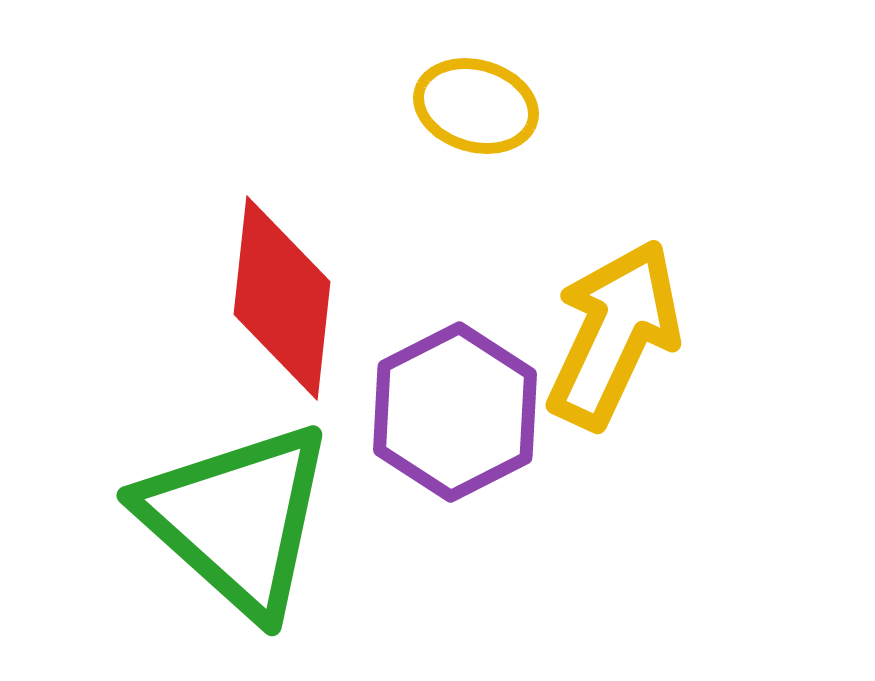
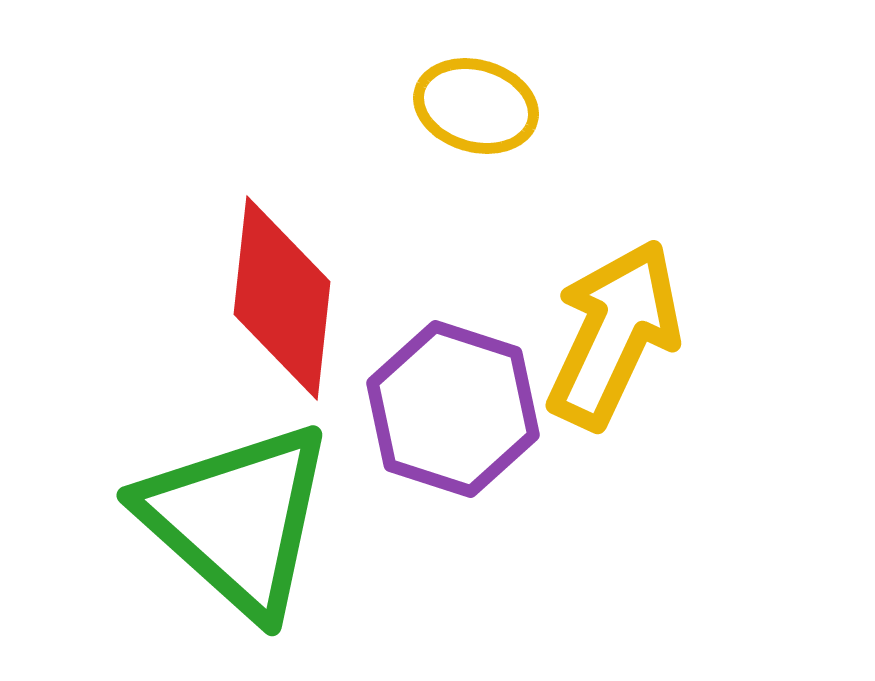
purple hexagon: moved 2 px left, 3 px up; rotated 15 degrees counterclockwise
